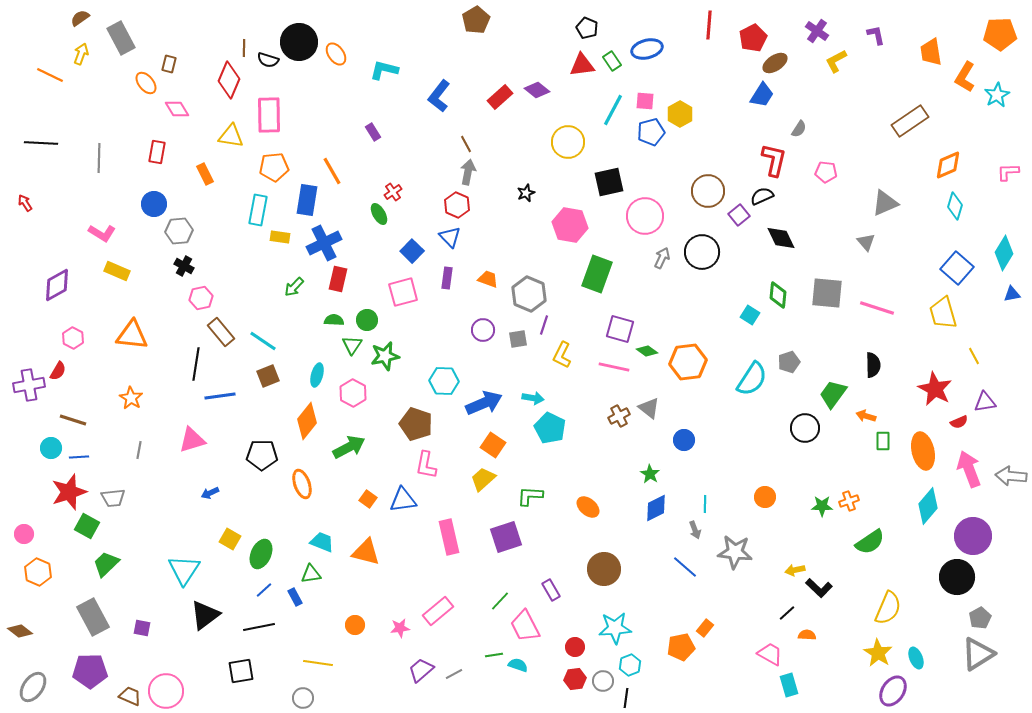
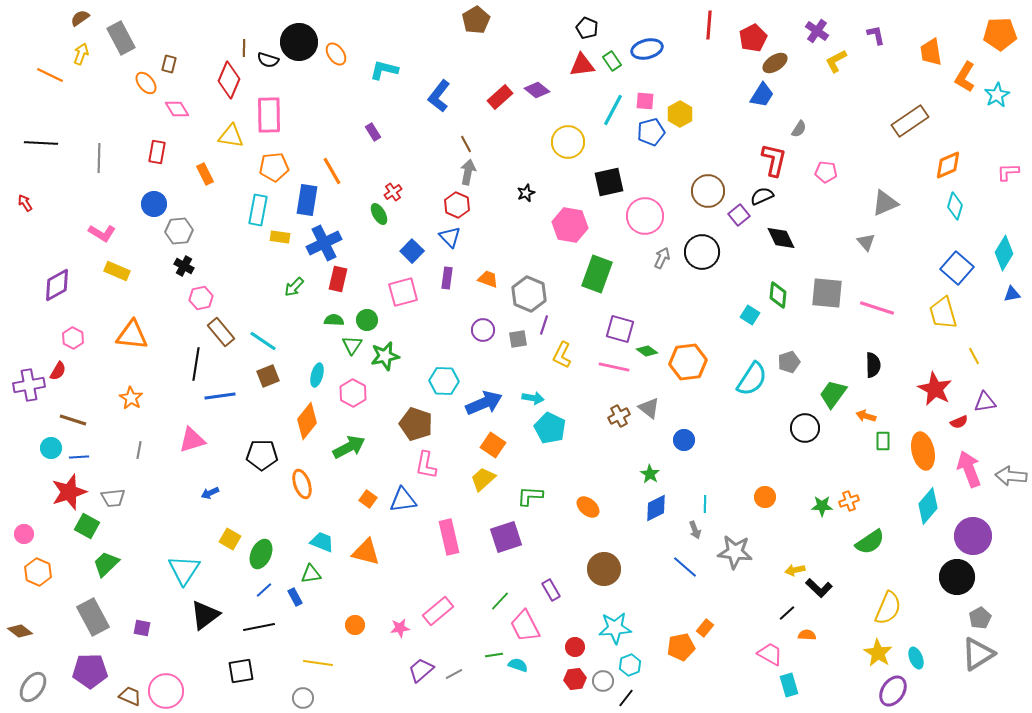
black line at (626, 698): rotated 30 degrees clockwise
